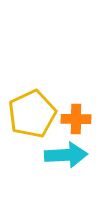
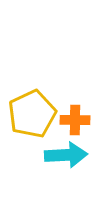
orange cross: moved 1 px left, 1 px down
